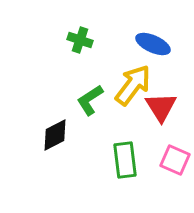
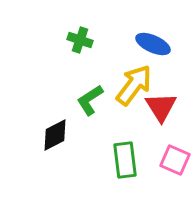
yellow arrow: moved 1 px right
